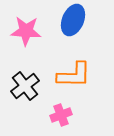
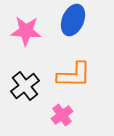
pink cross: moved 1 px right; rotated 15 degrees counterclockwise
